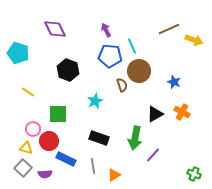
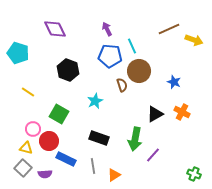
purple arrow: moved 1 px right, 1 px up
green square: moved 1 px right; rotated 30 degrees clockwise
green arrow: moved 1 px down
